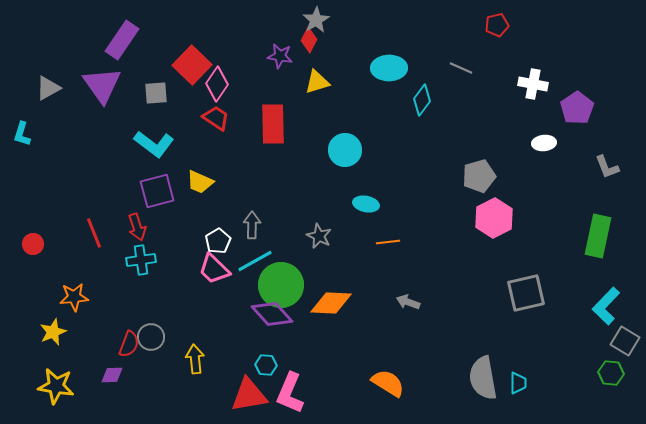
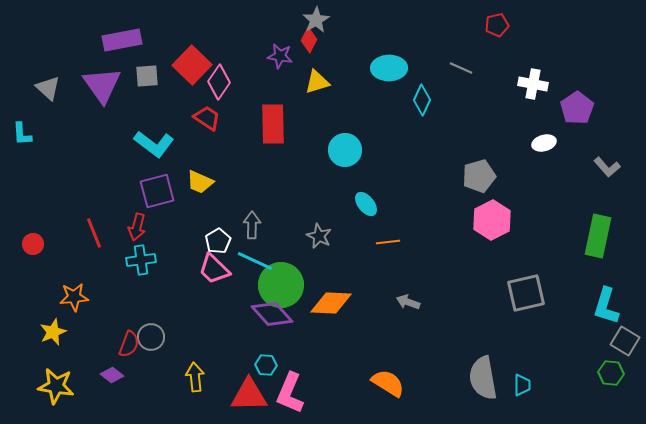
purple rectangle at (122, 40): rotated 45 degrees clockwise
pink diamond at (217, 84): moved 2 px right, 2 px up
gray triangle at (48, 88): rotated 48 degrees counterclockwise
gray square at (156, 93): moved 9 px left, 17 px up
cyan diamond at (422, 100): rotated 12 degrees counterclockwise
red trapezoid at (216, 118): moved 9 px left
cyan L-shape at (22, 134): rotated 20 degrees counterclockwise
white ellipse at (544, 143): rotated 10 degrees counterclockwise
gray L-shape at (607, 167): rotated 20 degrees counterclockwise
cyan ellipse at (366, 204): rotated 40 degrees clockwise
pink hexagon at (494, 218): moved 2 px left, 2 px down
red arrow at (137, 227): rotated 32 degrees clockwise
cyan line at (255, 261): rotated 54 degrees clockwise
cyan L-shape at (606, 306): rotated 27 degrees counterclockwise
yellow arrow at (195, 359): moved 18 px down
purple diamond at (112, 375): rotated 40 degrees clockwise
cyan trapezoid at (518, 383): moved 4 px right, 2 px down
red triangle at (249, 395): rotated 9 degrees clockwise
